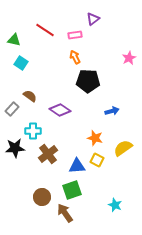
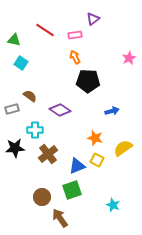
gray rectangle: rotated 32 degrees clockwise
cyan cross: moved 2 px right, 1 px up
blue triangle: rotated 18 degrees counterclockwise
cyan star: moved 2 px left
brown arrow: moved 5 px left, 5 px down
